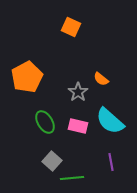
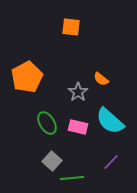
orange square: rotated 18 degrees counterclockwise
green ellipse: moved 2 px right, 1 px down
pink rectangle: moved 1 px down
purple line: rotated 54 degrees clockwise
